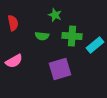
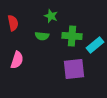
green star: moved 4 px left, 1 px down
pink semicircle: moved 3 px right, 1 px up; rotated 42 degrees counterclockwise
purple square: moved 14 px right; rotated 10 degrees clockwise
